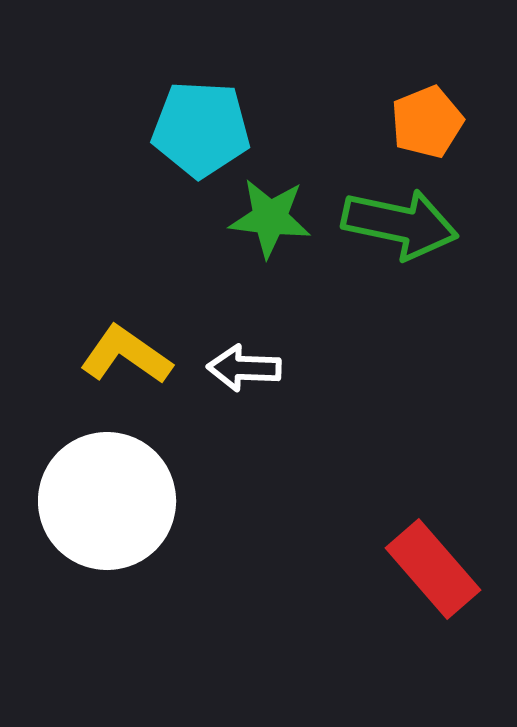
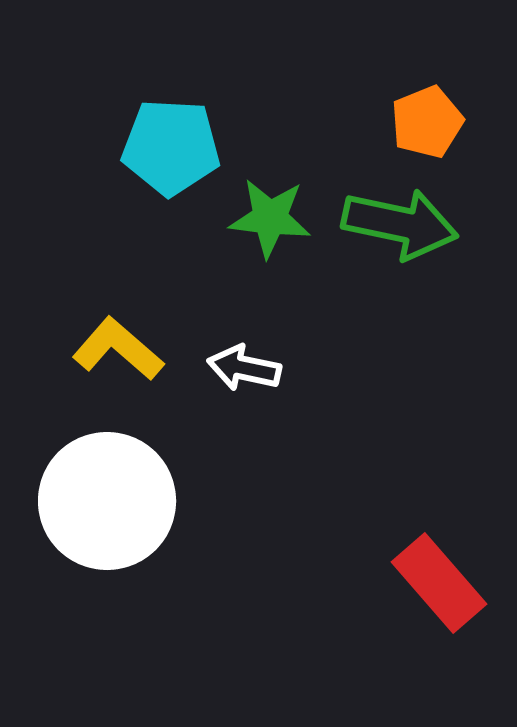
cyan pentagon: moved 30 px left, 18 px down
yellow L-shape: moved 8 px left, 6 px up; rotated 6 degrees clockwise
white arrow: rotated 10 degrees clockwise
red rectangle: moved 6 px right, 14 px down
